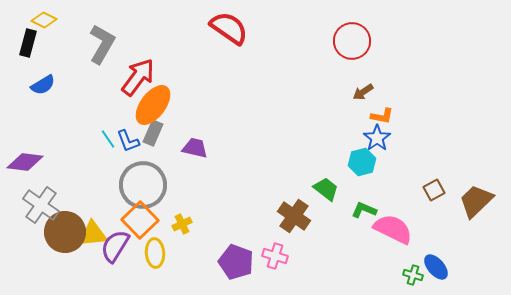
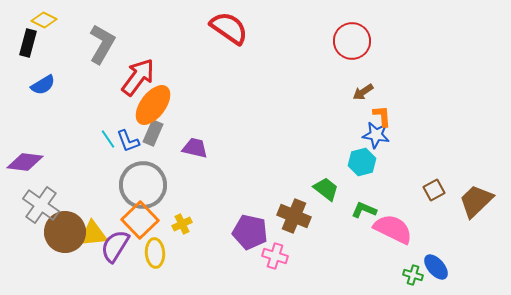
orange L-shape: rotated 105 degrees counterclockwise
blue star: moved 1 px left, 3 px up; rotated 28 degrees counterclockwise
brown cross: rotated 12 degrees counterclockwise
purple pentagon: moved 14 px right, 30 px up; rotated 8 degrees counterclockwise
